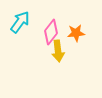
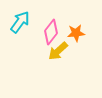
yellow arrow: rotated 55 degrees clockwise
